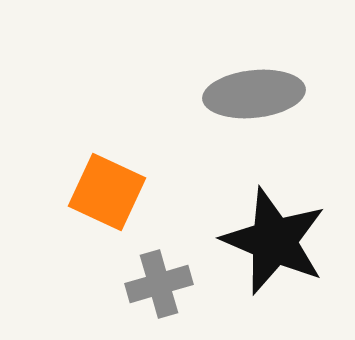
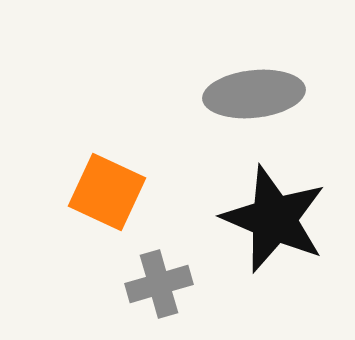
black star: moved 22 px up
